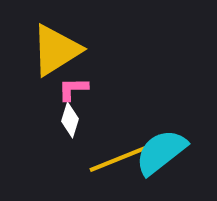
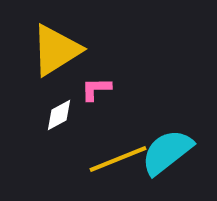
pink L-shape: moved 23 px right
white diamond: moved 11 px left, 5 px up; rotated 44 degrees clockwise
cyan semicircle: moved 6 px right
